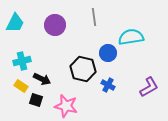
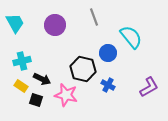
gray line: rotated 12 degrees counterclockwise
cyan trapezoid: rotated 55 degrees counterclockwise
cyan semicircle: rotated 60 degrees clockwise
pink star: moved 11 px up
